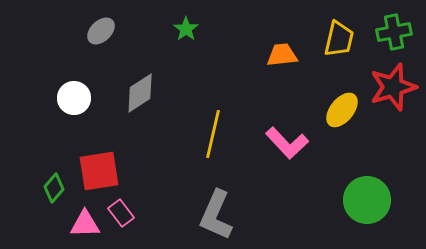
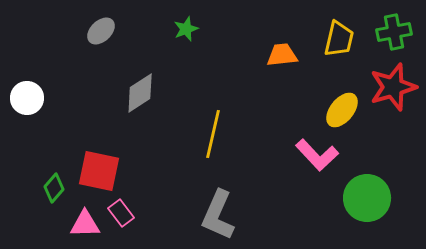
green star: rotated 15 degrees clockwise
white circle: moved 47 px left
pink L-shape: moved 30 px right, 12 px down
red square: rotated 21 degrees clockwise
green circle: moved 2 px up
gray L-shape: moved 2 px right
